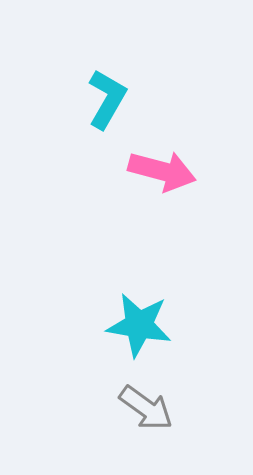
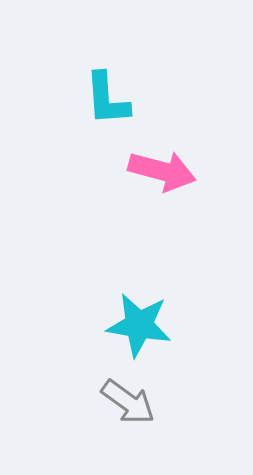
cyan L-shape: rotated 146 degrees clockwise
gray arrow: moved 18 px left, 6 px up
